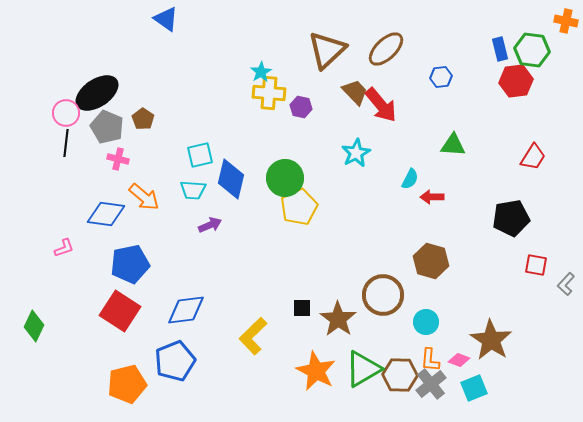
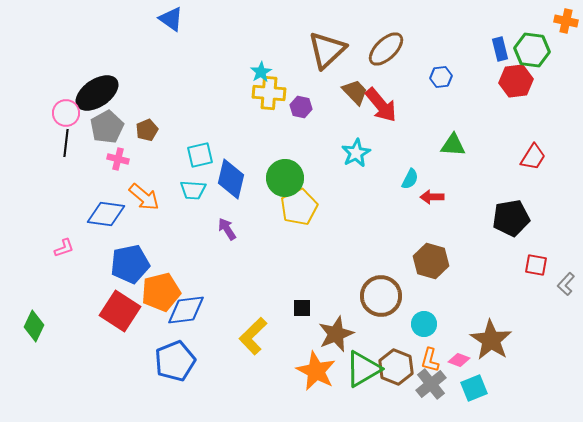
blue triangle at (166, 19): moved 5 px right
brown pentagon at (143, 119): moved 4 px right, 11 px down; rotated 15 degrees clockwise
gray pentagon at (107, 127): rotated 20 degrees clockwise
purple arrow at (210, 225): moved 17 px right, 4 px down; rotated 100 degrees counterclockwise
brown circle at (383, 295): moved 2 px left, 1 px down
brown star at (338, 319): moved 2 px left, 15 px down; rotated 15 degrees clockwise
cyan circle at (426, 322): moved 2 px left, 2 px down
orange L-shape at (430, 360): rotated 10 degrees clockwise
brown hexagon at (400, 375): moved 4 px left, 8 px up; rotated 20 degrees clockwise
orange pentagon at (127, 384): moved 34 px right, 92 px up
